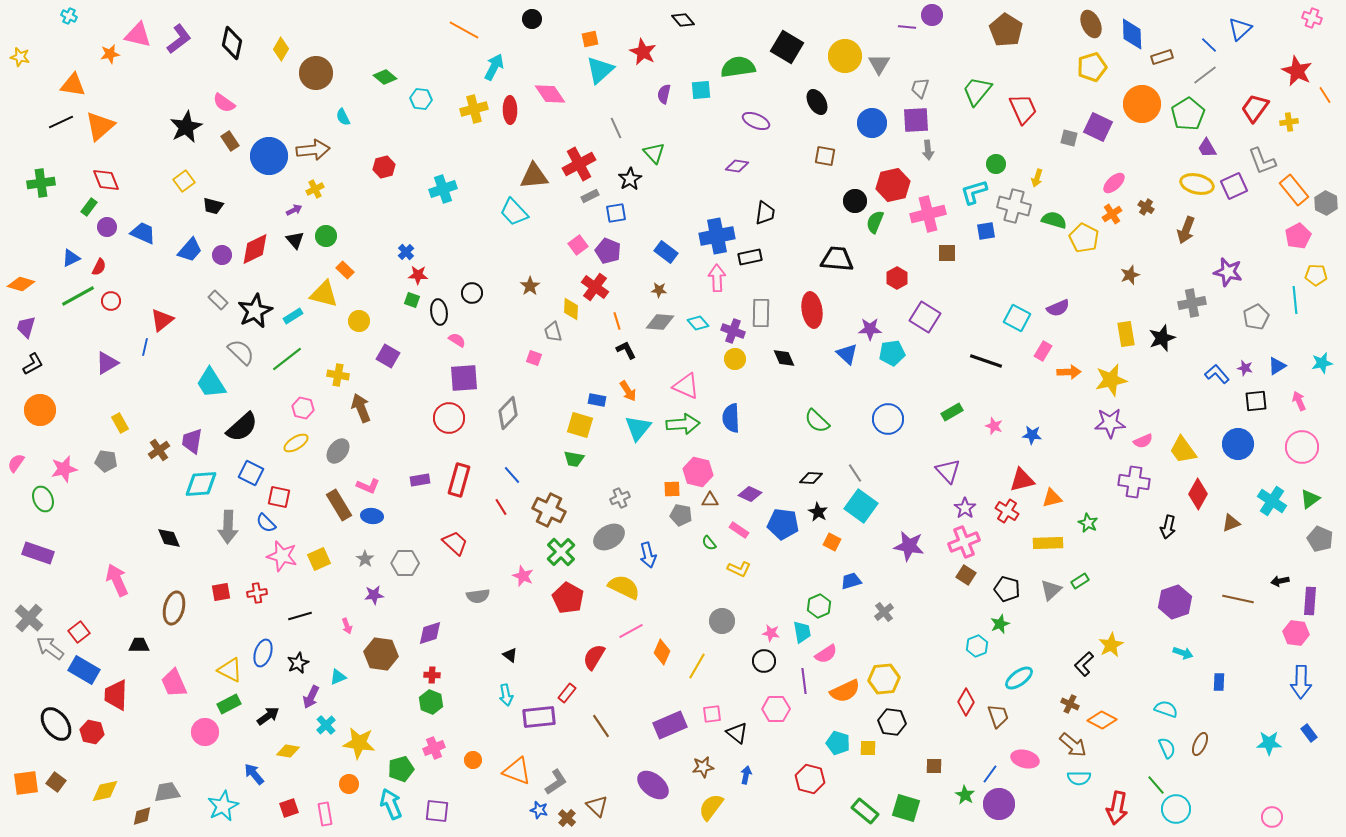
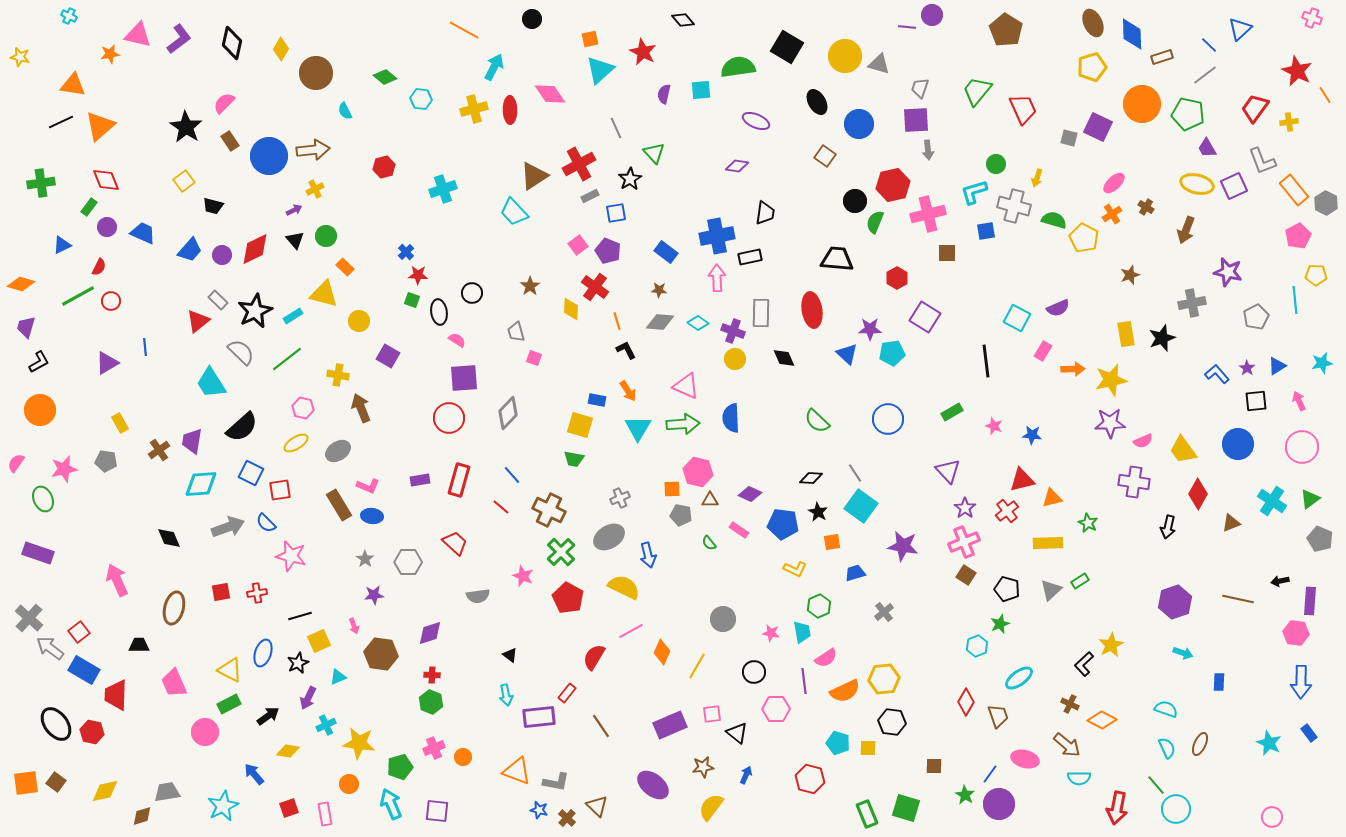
brown ellipse at (1091, 24): moved 2 px right, 1 px up
gray triangle at (879, 64): rotated 45 degrees counterclockwise
pink semicircle at (224, 103): rotated 100 degrees clockwise
green pentagon at (1188, 114): rotated 28 degrees counterclockwise
cyan semicircle at (343, 117): moved 2 px right, 6 px up
blue circle at (872, 123): moved 13 px left, 1 px down
black star at (186, 127): rotated 12 degrees counterclockwise
brown square at (825, 156): rotated 25 degrees clockwise
brown triangle at (534, 176): rotated 28 degrees counterclockwise
blue triangle at (71, 258): moved 9 px left, 13 px up
orange rectangle at (345, 270): moved 3 px up
red triangle at (162, 320): moved 36 px right, 1 px down
cyan diamond at (698, 323): rotated 15 degrees counterclockwise
gray trapezoid at (553, 332): moved 37 px left
blue line at (145, 347): rotated 18 degrees counterclockwise
black line at (986, 361): rotated 64 degrees clockwise
black L-shape at (33, 364): moved 6 px right, 2 px up
purple star at (1245, 368): moved 2 px right; rotated 21 degrees clockwise
orange arrow at (1069, 372): moved 4 px right, 3 px up
cyan triangle at (638, 428): rotated 8 degrees counterclockwise
gray ellipse at (338, 451): rotated 20 degrees clockwise
red square at (279, 497): moved 1 px right, 7 px up; rotated 20 degrees counterclockwise
red line at (501, 507): rotated 18 degrees counterclockwise
red cross at (1007, 511): rotated 20 degrees clockwise
gray arrow at (228, 527): rotated 112 degrees counterclockwise
orange square at (832, 542): rotated 36 degrees counterclockwise
purple star at (909, 546): moved 6 px left
pink star at (282, 556): moved 9 px right
yellow square at (319, 559): moved 82 px down
gray hexagon at (405, 563): moved 3 px right, 1 px up
yellow L-shape at (739, 569): moved 56 px right
blue trapezoid at (851, 581): moved 4 px right, 8 px up
gray circle at (722, 621): moved 1 px right, 2 px up
pink arrow at (347, 626): moved 7 px right
pink semicircle at (826, 654): moved 4 px down
black circle at (764, 661): moved 10 px left, 11 px down
purple arrow at (311, 697): moved 3 px left, 1 px down
cyan cross at (326, 725): rotated 18 degrees clockwise
cyan star at (1269, 743): rotated 25 degrees clockwise
brown arrow at (1073, 745): moved 6 px left
orange circle at (473, 760): moved 10 px left, 3 px up
green pentagon at (401, 769): moved 1 px left, 2 px up
blue arrow at (746, 775): rotated 12 degrees clockwise
gray L-shape at (556, 782): rotated 44 degrees clockwise
green rectangle at (865, 811): moved 2 px right, 3 px down; rotated 28 degrees clockwise
